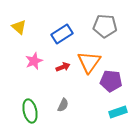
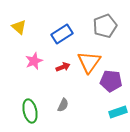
gray pentagon: rotated 25 degrees counterclockwise
